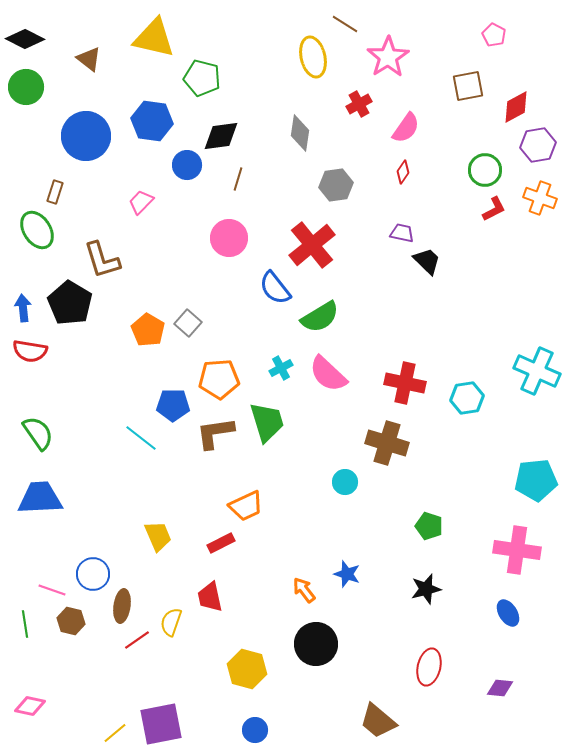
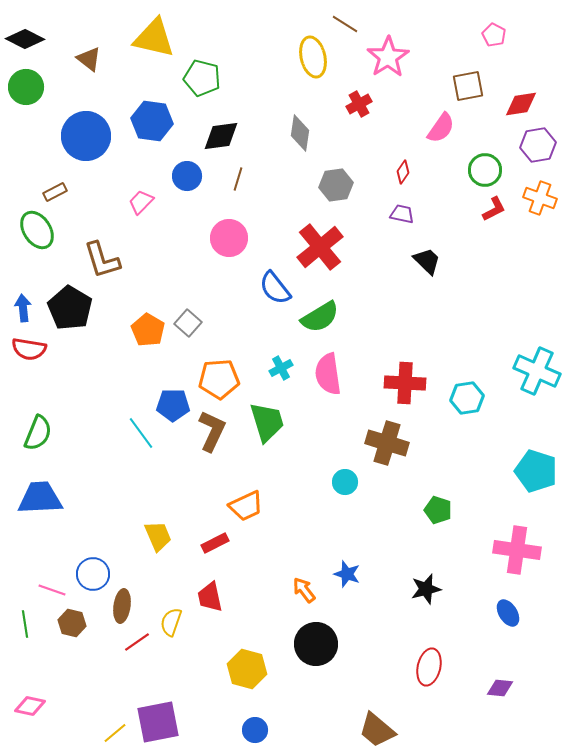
red diamond at (516, 107): moved 5 px right, 3 px up; rotated 20 degrees clockwise
pink semicircle at (406, 128): moved 35 px right
blue circle at (187, 165): moved 11 px down
brown rectangle at (55, 192): rotated 45 degrees clockwise
purple trapezoid at (402, 233): moved 19 px up
red cross at (312, 245): moved 8 px right, 2 px down
black pentagon at (70, 303): moved 5 px down
red semicircle at (30, 351): moved 1 px left, 2 px up
pink semicircle at (328, 374): rotated 39 degrees clockwise
red cross at (405, 383): rotated 9 degrees counterclockwise
green semicircle at (38, 433): rotated 57 degrees clockwise
brown L-shape at (215, 433): moved 3 px left, 2 px up; rotated 123 degrees clockwise
cyan line at (141, 438): moved 5 px up; rotated 16 degrees clockwise
cyan pentagon at (536, 480): moved 9 px up; rotated 24 degrees clockwise
green pentagon at (429, 526): moved 9 px right, 16 px up
red rectangle at (221, 543): moved 6 px left
brown hexagon at (71, 621): moved 1 px right, 2 px down
red line at (137, 640): moved 2 px down
brown trapezoid at (378, 721): moved 1 px left, 9 px down
purple square at (161, 724): moved 3 px left, 2 px up
